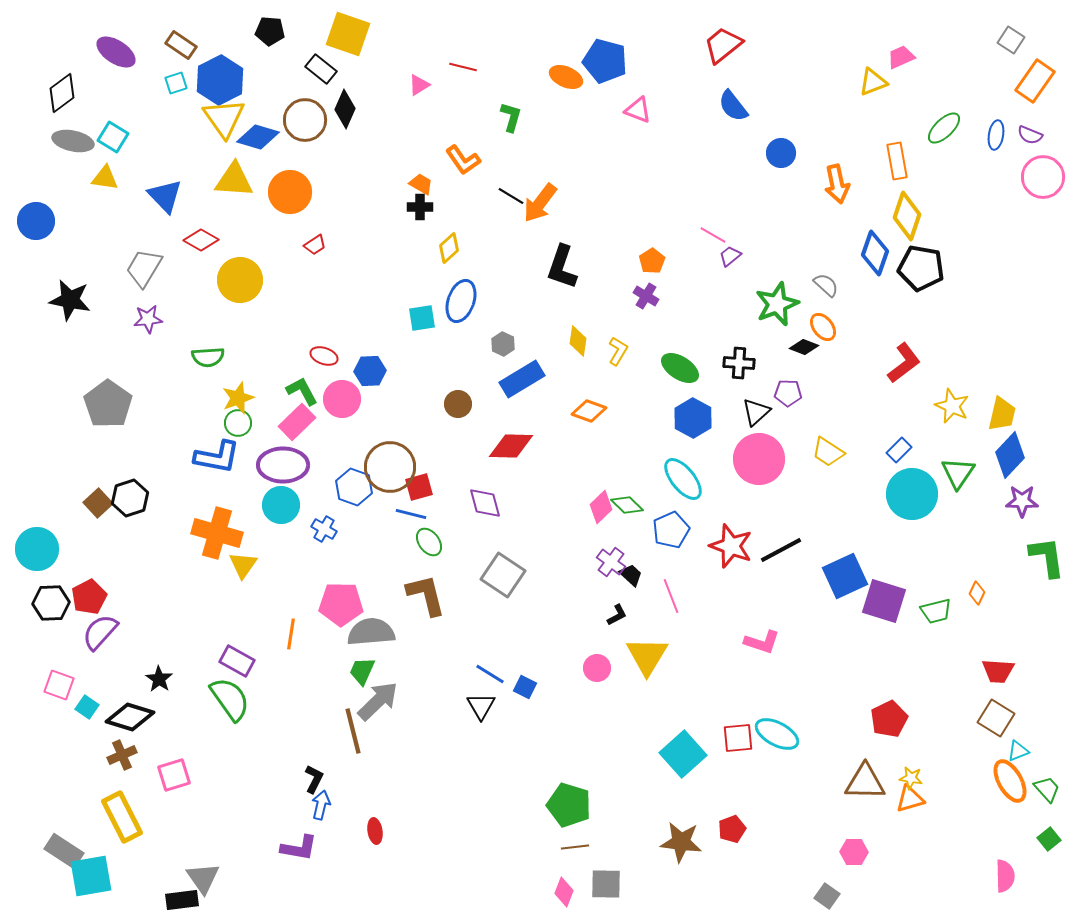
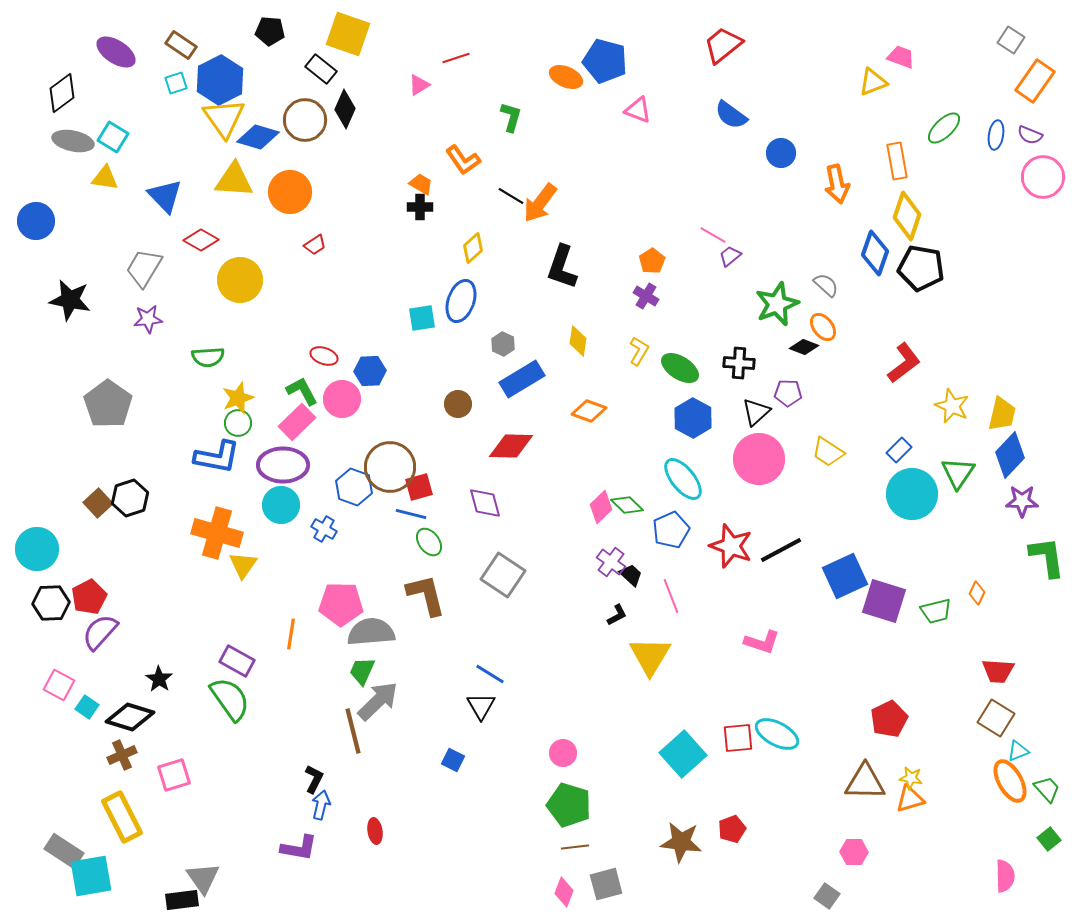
pink trapezoid at (901, 57): rotated 44 degrees clockwise
red line at (463, 67): moved 7 px left, 9 px up; rotated 32 degrees counterclockwise
blue semicircle at (733, 106): moved 2 px left, 9 px down; rotated 16 degrees counterclockwise
yellow diamond at (449, 248): moved 24 px right
yellow L-shape at (618, 351): moved 21 px right
yellow triangle at (647, 656): moved 3 px right
pink circle at (597, 668): moved 34 px left, 85 px down
pink square at (59, 685): rotated 8 degrees clockwise
blue square at (525, 687): moved 72 px left, 73 px down
gray square at (606, 884): rotated 16 degrees counterclockwise
